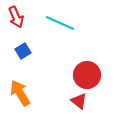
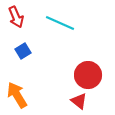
red circle: moved 1 px right
orange arrow: moved 3 px left, 2 px down
